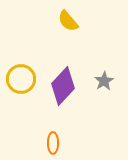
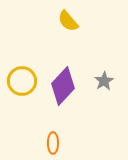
yellow circle: moved 1 px right, 2 px down
